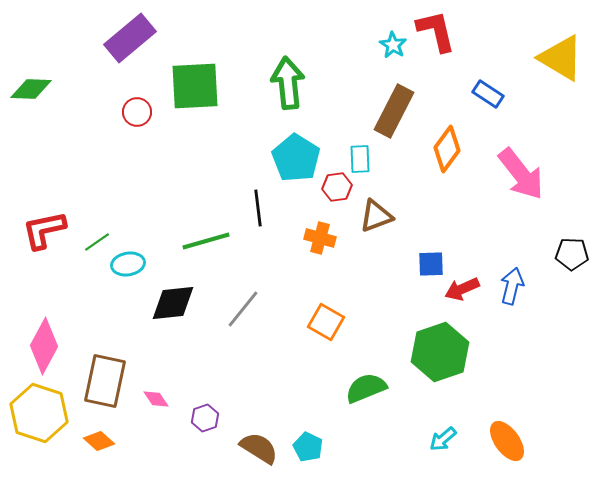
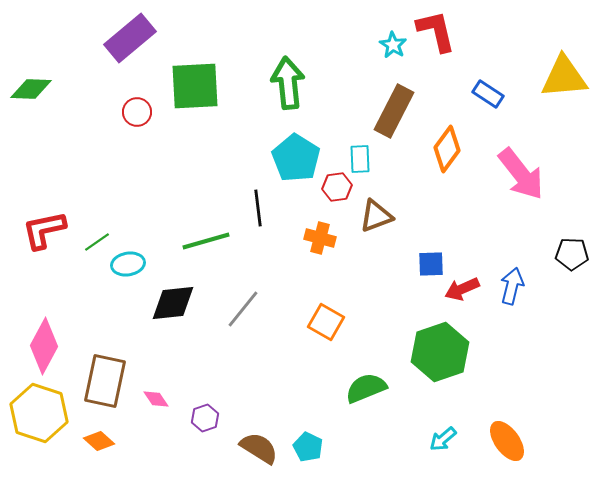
yellow triangle at (561, 58): moved 3 px right, 19 px down; rotated 36 degrees counterclockwise
